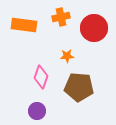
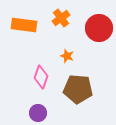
orange cross: moved 1 px down; rotated 24 degrees counterclockwise
red circle: moved 5 px right
orange star: rotated 24 degrees clockwise
brown pentagon: moved 1 px left, 2 px down
purple circle: moved 1 px right, 2 px down
